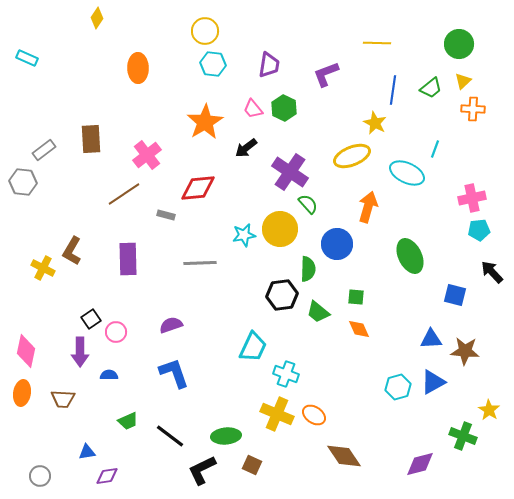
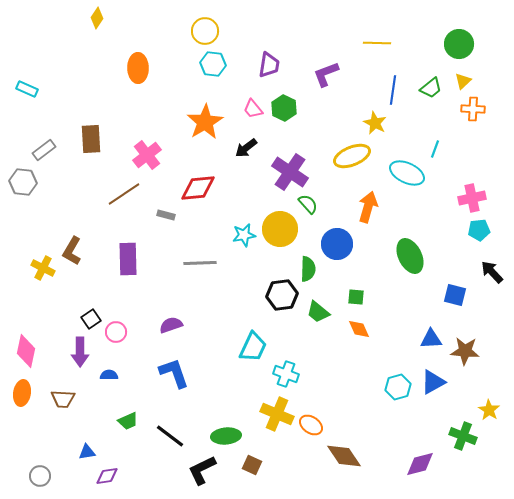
cyan rectangle at (27, 58): moved 31 px down
orange ellipse at (314, 415): moved 3 px left, 10 px down
